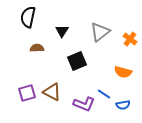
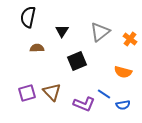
brown triangle: rotated 18 degrees clockwise
